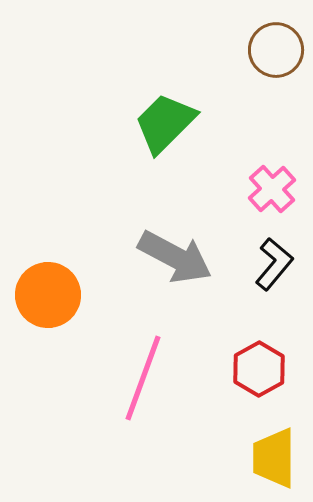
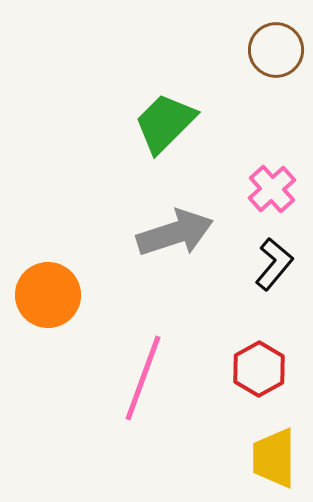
gray arrow: moved 24 px up; rotated 46 degrees counterclockwise
